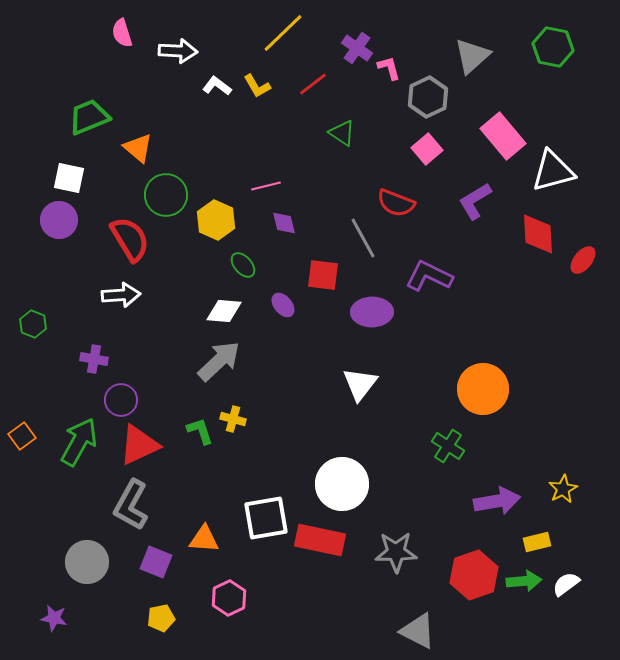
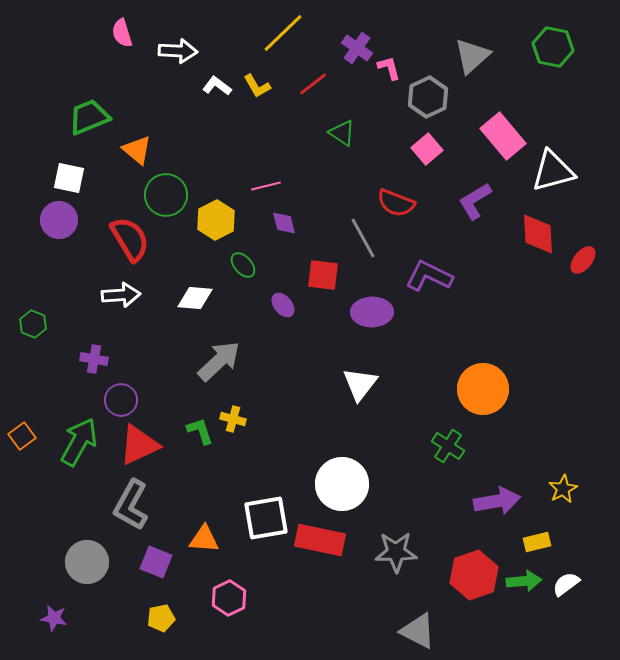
orange triangle at (138, 148): moved 1 px left, 2 px down
yellow hexagon at (216, 220): rotated 9 degrees clockwise
white diamond at (224, 311): moved 29 px left, 13 px up
